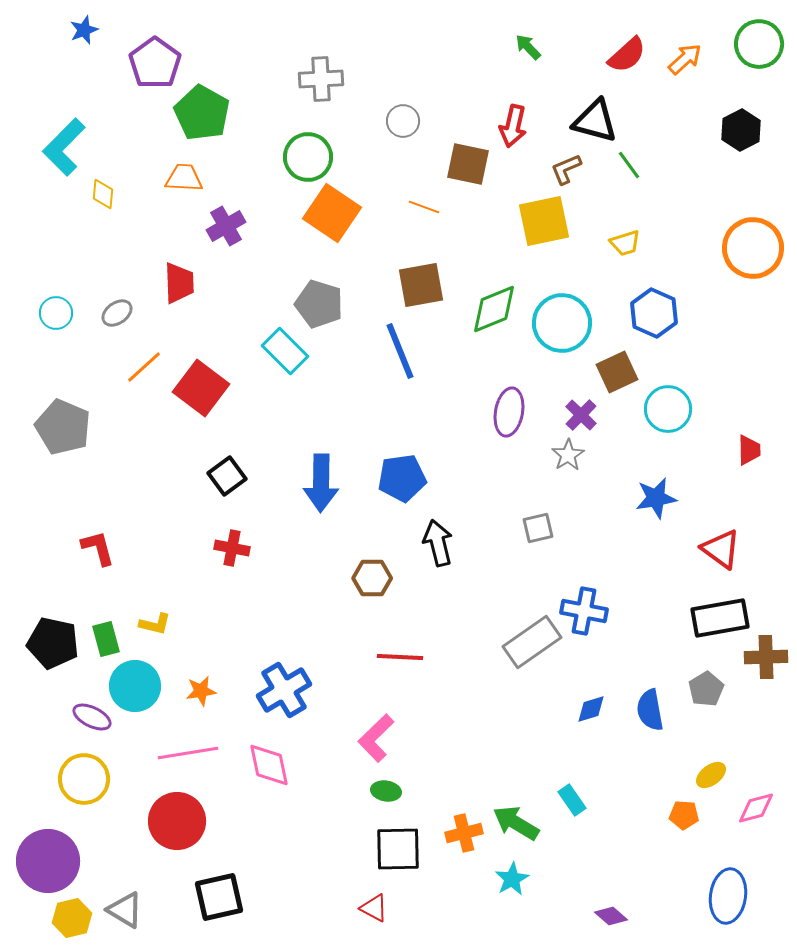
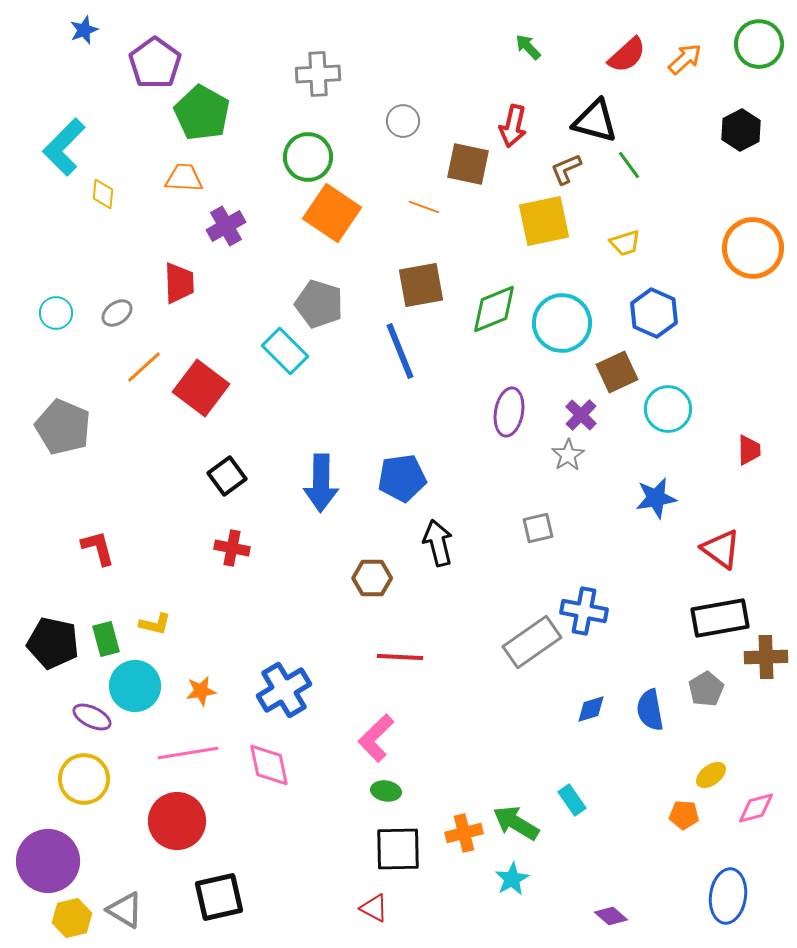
gray cross at (321, 79): moved 3 px left, 5 px up
